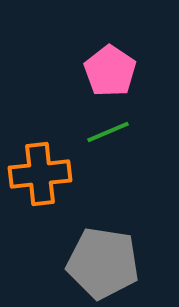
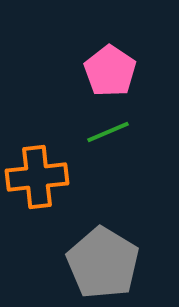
orange cross: moved 3 px left, 3 px down
gray pentagon: rotated 22 degrees clockwise
